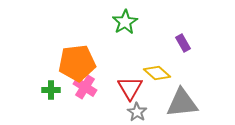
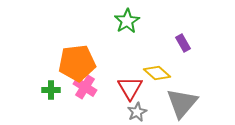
green star: moved 2 px right, 1 px up
gray triangle: rotated 44 degrees counterclockwise
gray star: rotated 12 degrees clockwise
